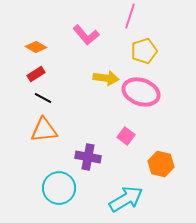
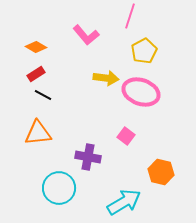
yellow pentagon: rotated 10 degrees counterclockwise
black line: moved 3 px up
orange triangle: moved 6 px left, 3 px down
orange hexagon: moved 8 px down
cyan arrow: moved 2 px left, 3 px down
